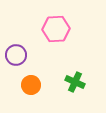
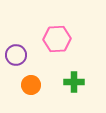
pink hexagon: moved 1 px right, 10 px down
green cross: moved 1 px left; rotated 24 degrees counterclockwise
